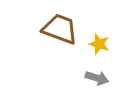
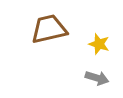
brown trapezoid: moved 11 px left; rotated 33 degrees counterclockwise
